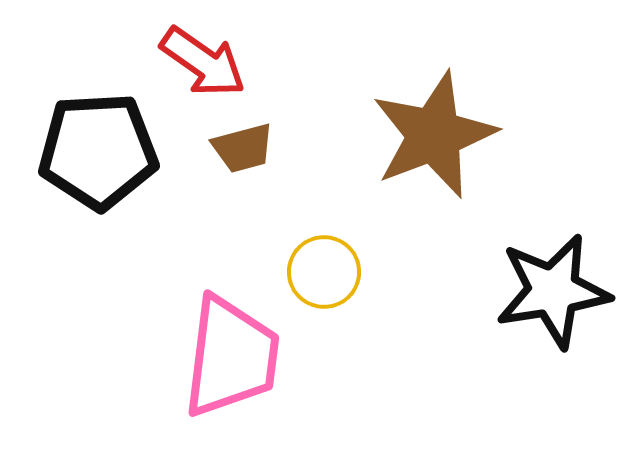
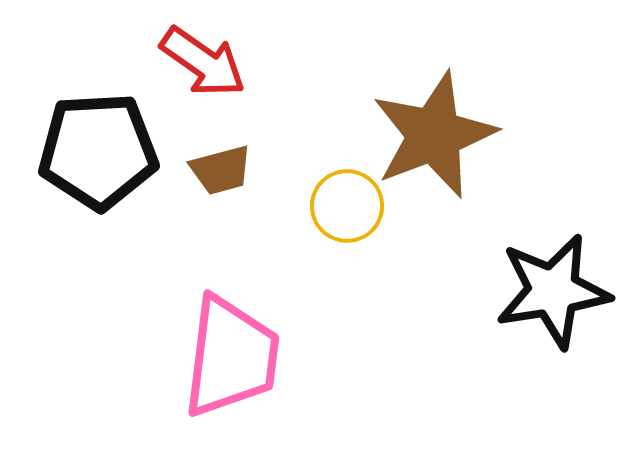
brown trapezoid: moved 22 px left, 22 px down
yellow circle: moved 23 px right, 66 px up
